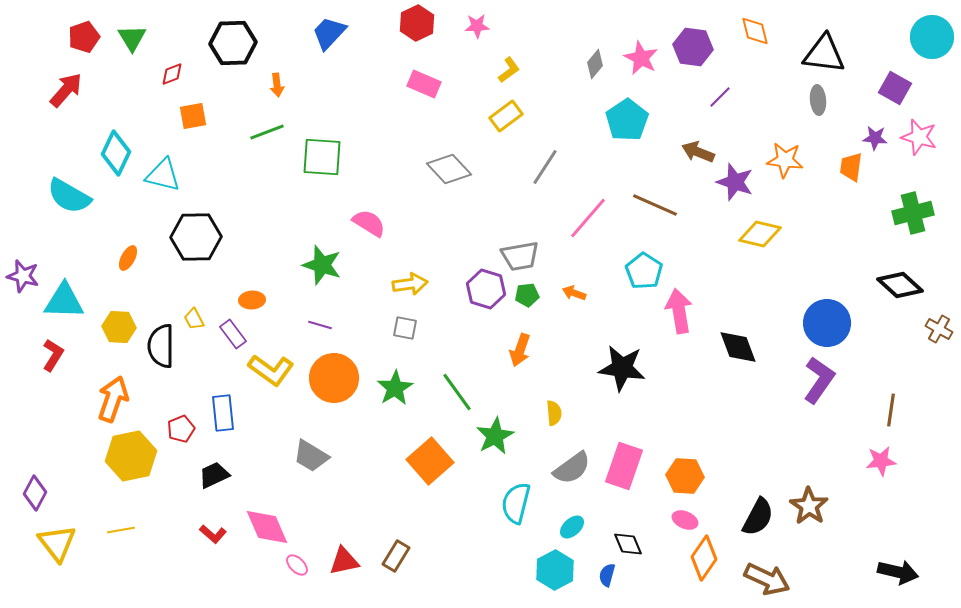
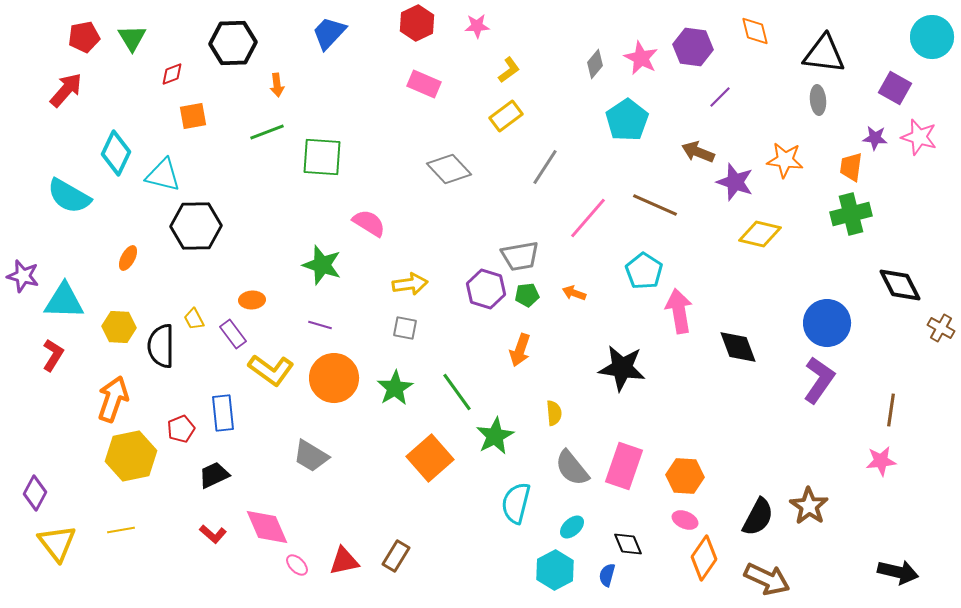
red pentagon at (84, 37): rotated 8 degrees clockwise
green cross at (913, 213): moved 62 px left, 1 px down
black hexagon at (196, 237): moved 11 px up
black diamond at (900, 285): rotated 21 degrees clockwise
brown cross at (939, 329): moved 2 px right, 1 px up
orange square at (430, 461): moved 3 px up
gray semicircle at (572, 468): rotated 87 degrees clockwise
